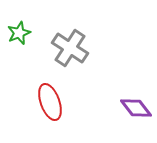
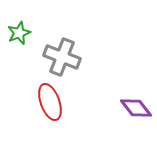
gray cross: moved 8 px left, 9 px down; rotated 12 degrees counterclockwise
